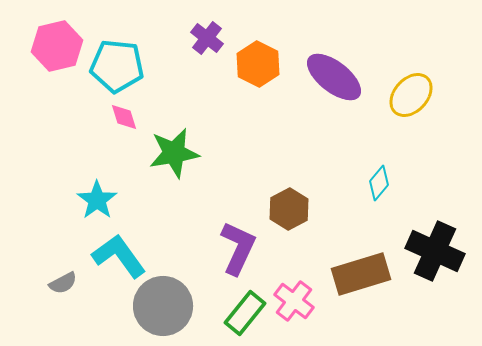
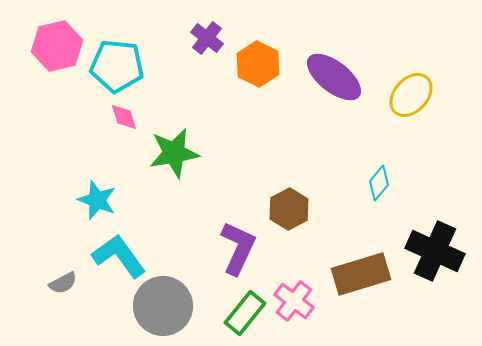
cyan star: rotated 15 degrees counterclockwise
